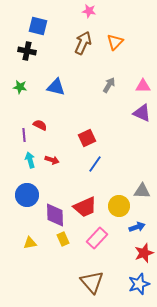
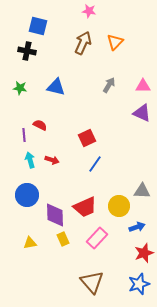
green star: moved 1 px down
